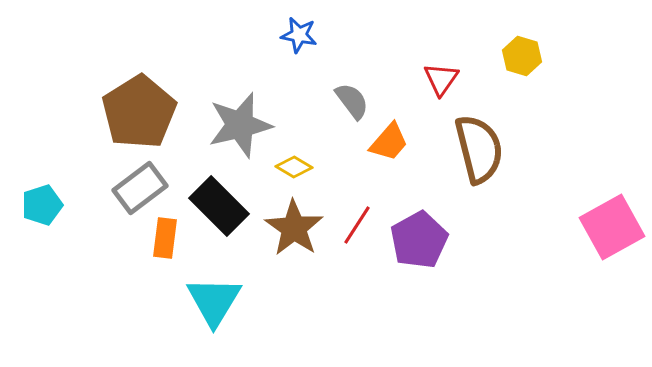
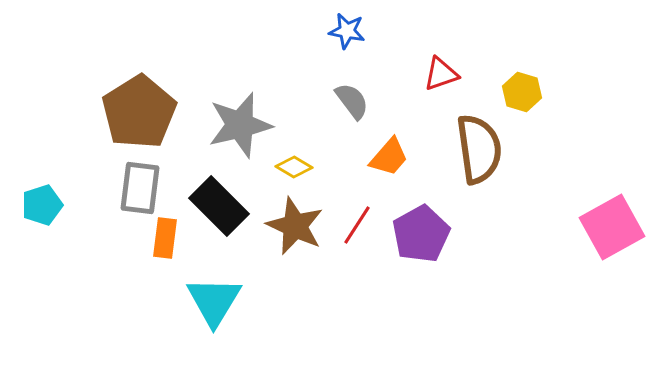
blue star: moved 48 px right, 4 px up
yellow hexagon: moved 36 px down
red triangle: moved 5 px up; rotated 36 degrees clockwise
orange trapezoid: moved 15 px down
brown semicircle: rotated 6 degrees clockwise
gray rectangle: rotated 46 degrees counterclockwise
brown star: moved 1 px right, 2 px up; rotated 10 degrees counterclockwise
purple pentagon: moved 2 px right, 6 px up
